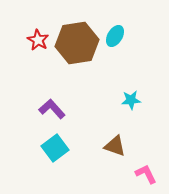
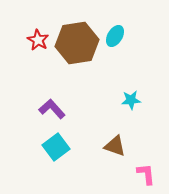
cyan square: moved 1 px right, 1 px up
pink L-shape: rotated 20 degrees clockwise
